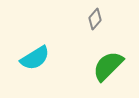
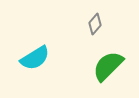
gray diamond: moved 5 px down
